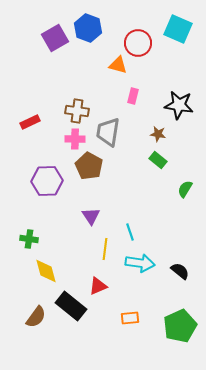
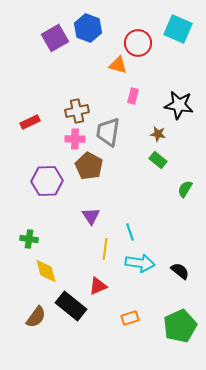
brown cross: rotated 20 degrees counterclockwise
orange rectangle: rotated 12 degrees counterclockwise
